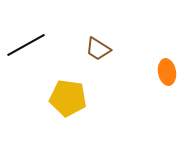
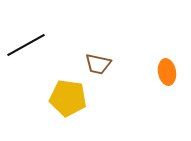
brown trapezoid: moved 15 px down; rotated 20 degrees counterclockwise
